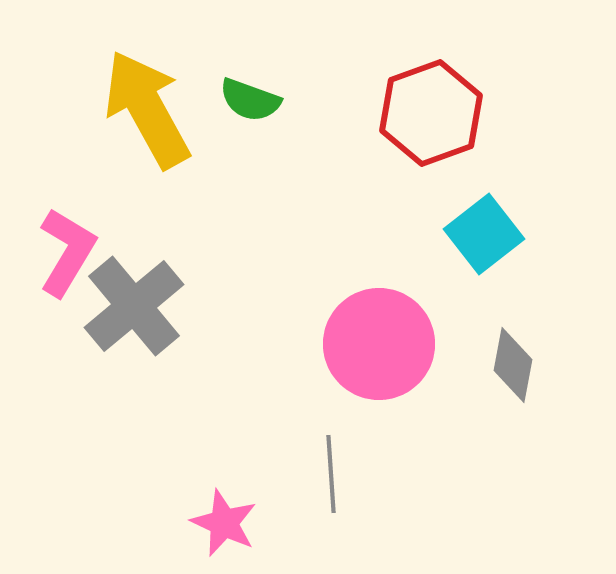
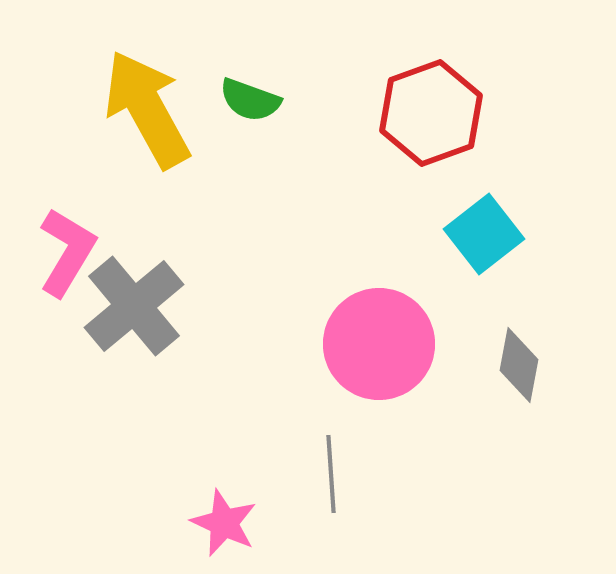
gray diamond: moved 6 px right
